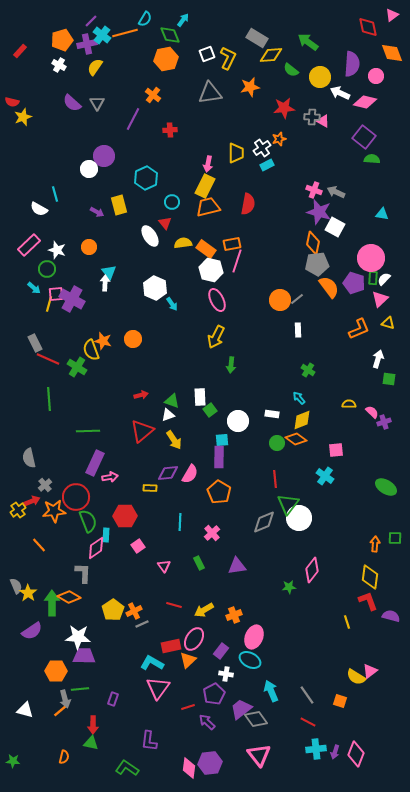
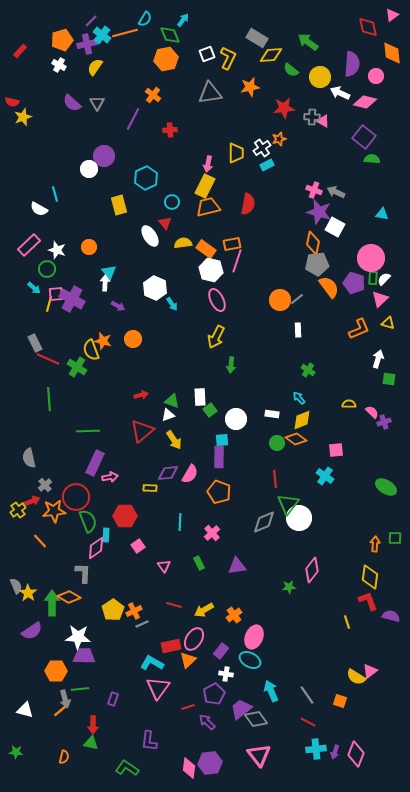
orange diamond at (392, 53): rotated 15 degrees clockwise
purple arrow at (97, 212): moved 21 px right, 94 px down
white circle at (238, 421): moved 2 px left, 2 px up
orange pentagon at (219, 492): rotated 10 degrees counterclockwise
orange line at (39, 545): moved 1 px right, 4 px up
orange cross at (234, 615): rotated 14 degrees counterclockwise
green star at (13, 761): moved 3 px right, 9 px up
